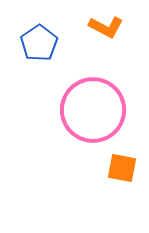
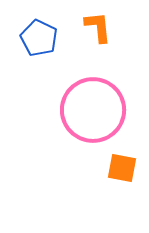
orange L-shape: moved 8 px left; rotated 124 degrees counterclockwise
blue pentagon: moved 5 px up; rotated 12 degrees counterclockwise
